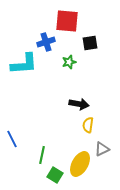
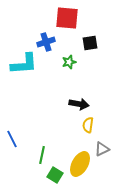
red square: moved 3 px up
